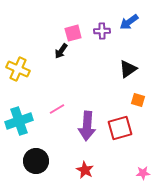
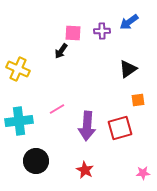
pink square: rotated 18 degrees clockwise
orange square: rotated 24 degrees counterclockwise
cyan cross: rotated 12 degrees clockwise
